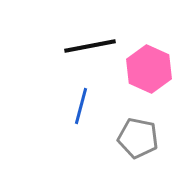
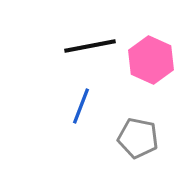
pink hexagon: moved 2 px right, 9 px up
blue line: rotated 6 degrees clockwise
